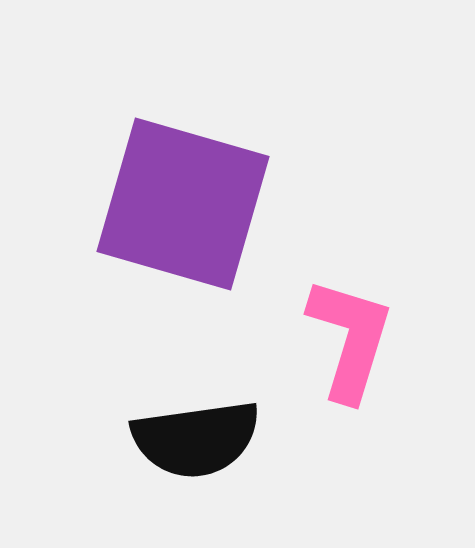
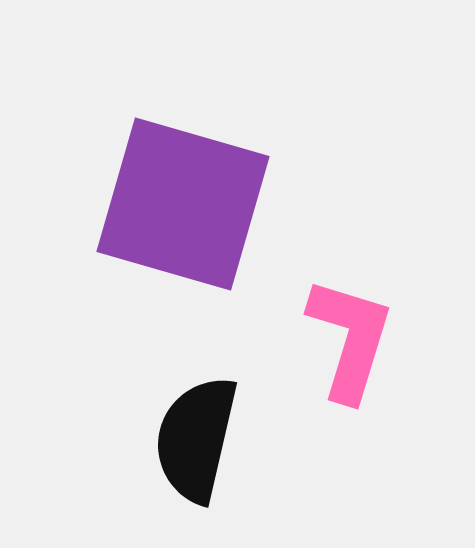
black semicircle: rotated 111 degrees clockwise
